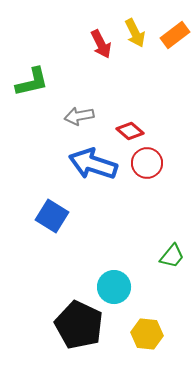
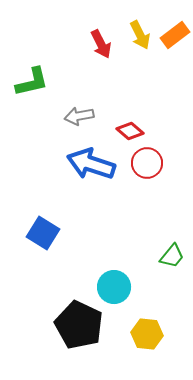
yellow arrow: moved 5 px right, 2 px down
blue arrow: moved 2 px left
blue square: moved 9 px left, 17 px down
